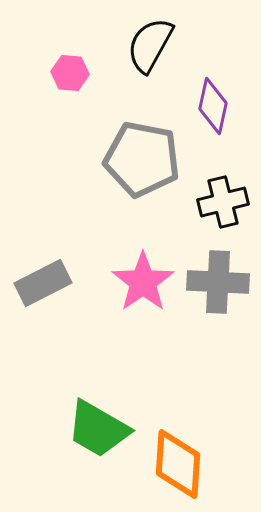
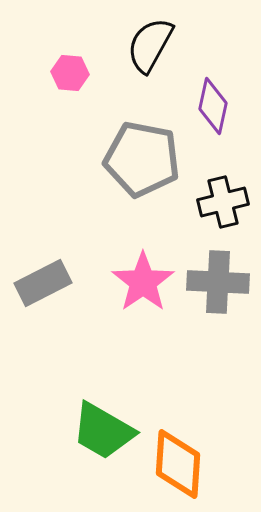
green trapezoid: moved 5 px right, 2 px down
